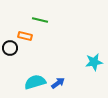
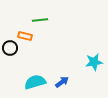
green line: rotated 21 degrees counterclockwise
blue arrow: moved 4 px right, 1 px up
